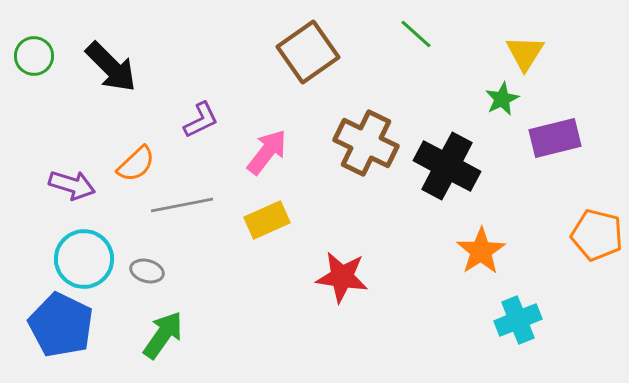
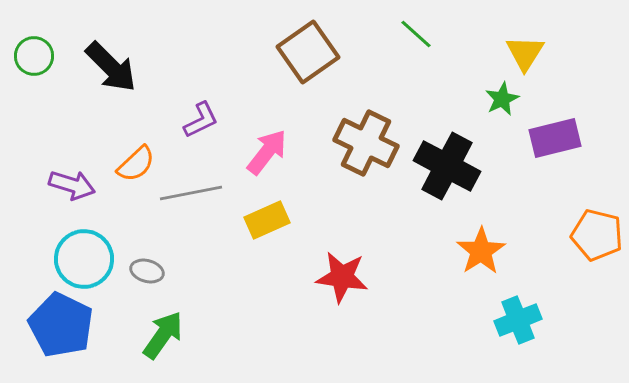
gray line: moved 9 px right, 12 px up
